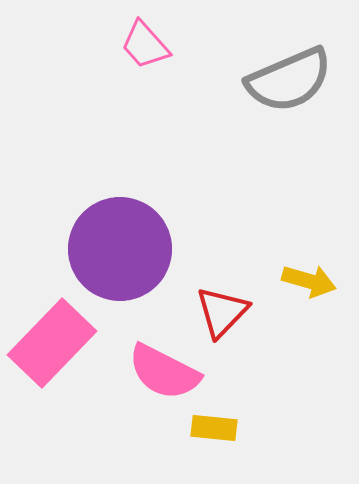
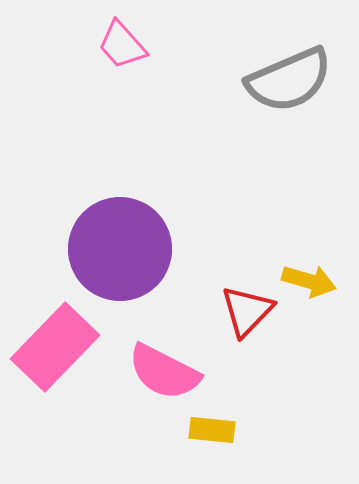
pink trapezoid: moved 23 px left
red triangle: moved 25 px right, 1 px up
pink rectangle: moved 3 px right, 4 px down
yellow rectangle: moved 2 px left, 2 px down
